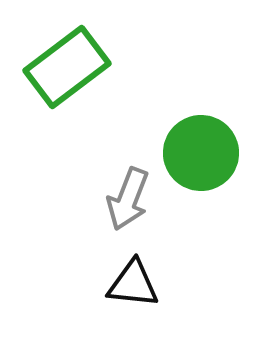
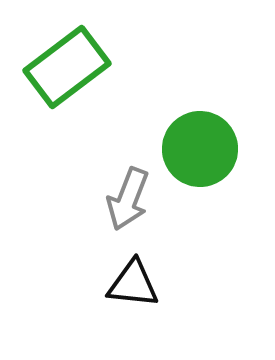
green circle: moved 1 px left, 4 px up
